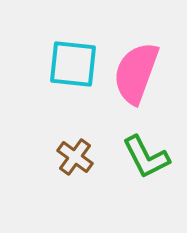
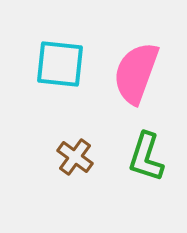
cyan square: moved 13 px left
green L-shape: rotated 45 degrees clockwise
